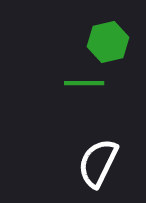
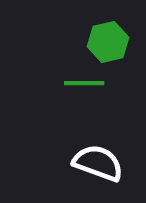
white semicircle: rotated 84 degrees clockwise
